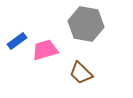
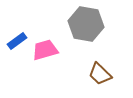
brown trapezoid: moved 19 px right, 1 px down
